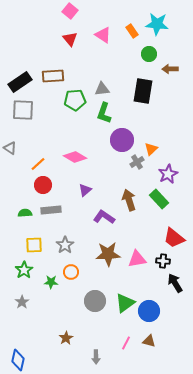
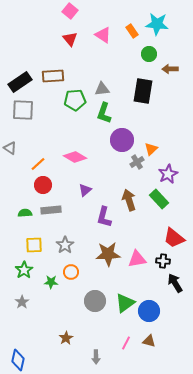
purple L-shape at (104, 217): rotated 110 degrees counterclockwise
